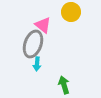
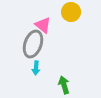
cyan arrow: moved 1 px left, 4 px down
